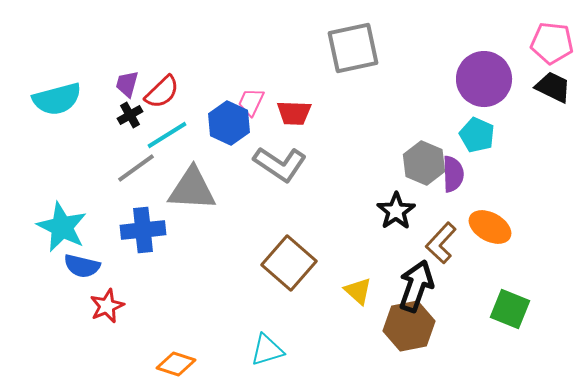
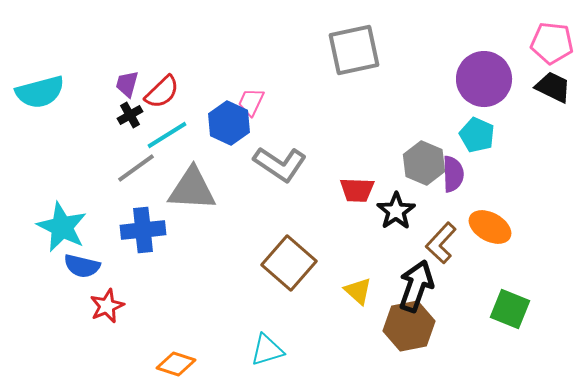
gray square: moved 1 px right, 2 px down
cyan semicircle: moved 17 px left, 7 px up
red trapezoid: moved 63 px right, 77 px down
